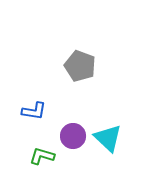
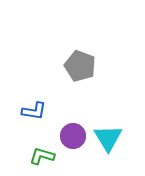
cyan triangle: rotated 16 degrees clockwise
